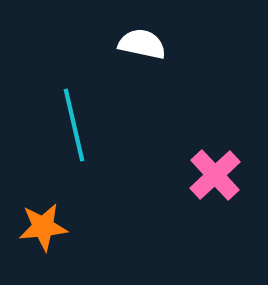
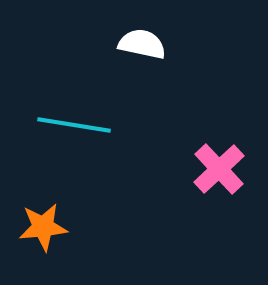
cyan line: rotated 68 degrees counterclockwise
pink cross: moved 4 px right, 6 px up
